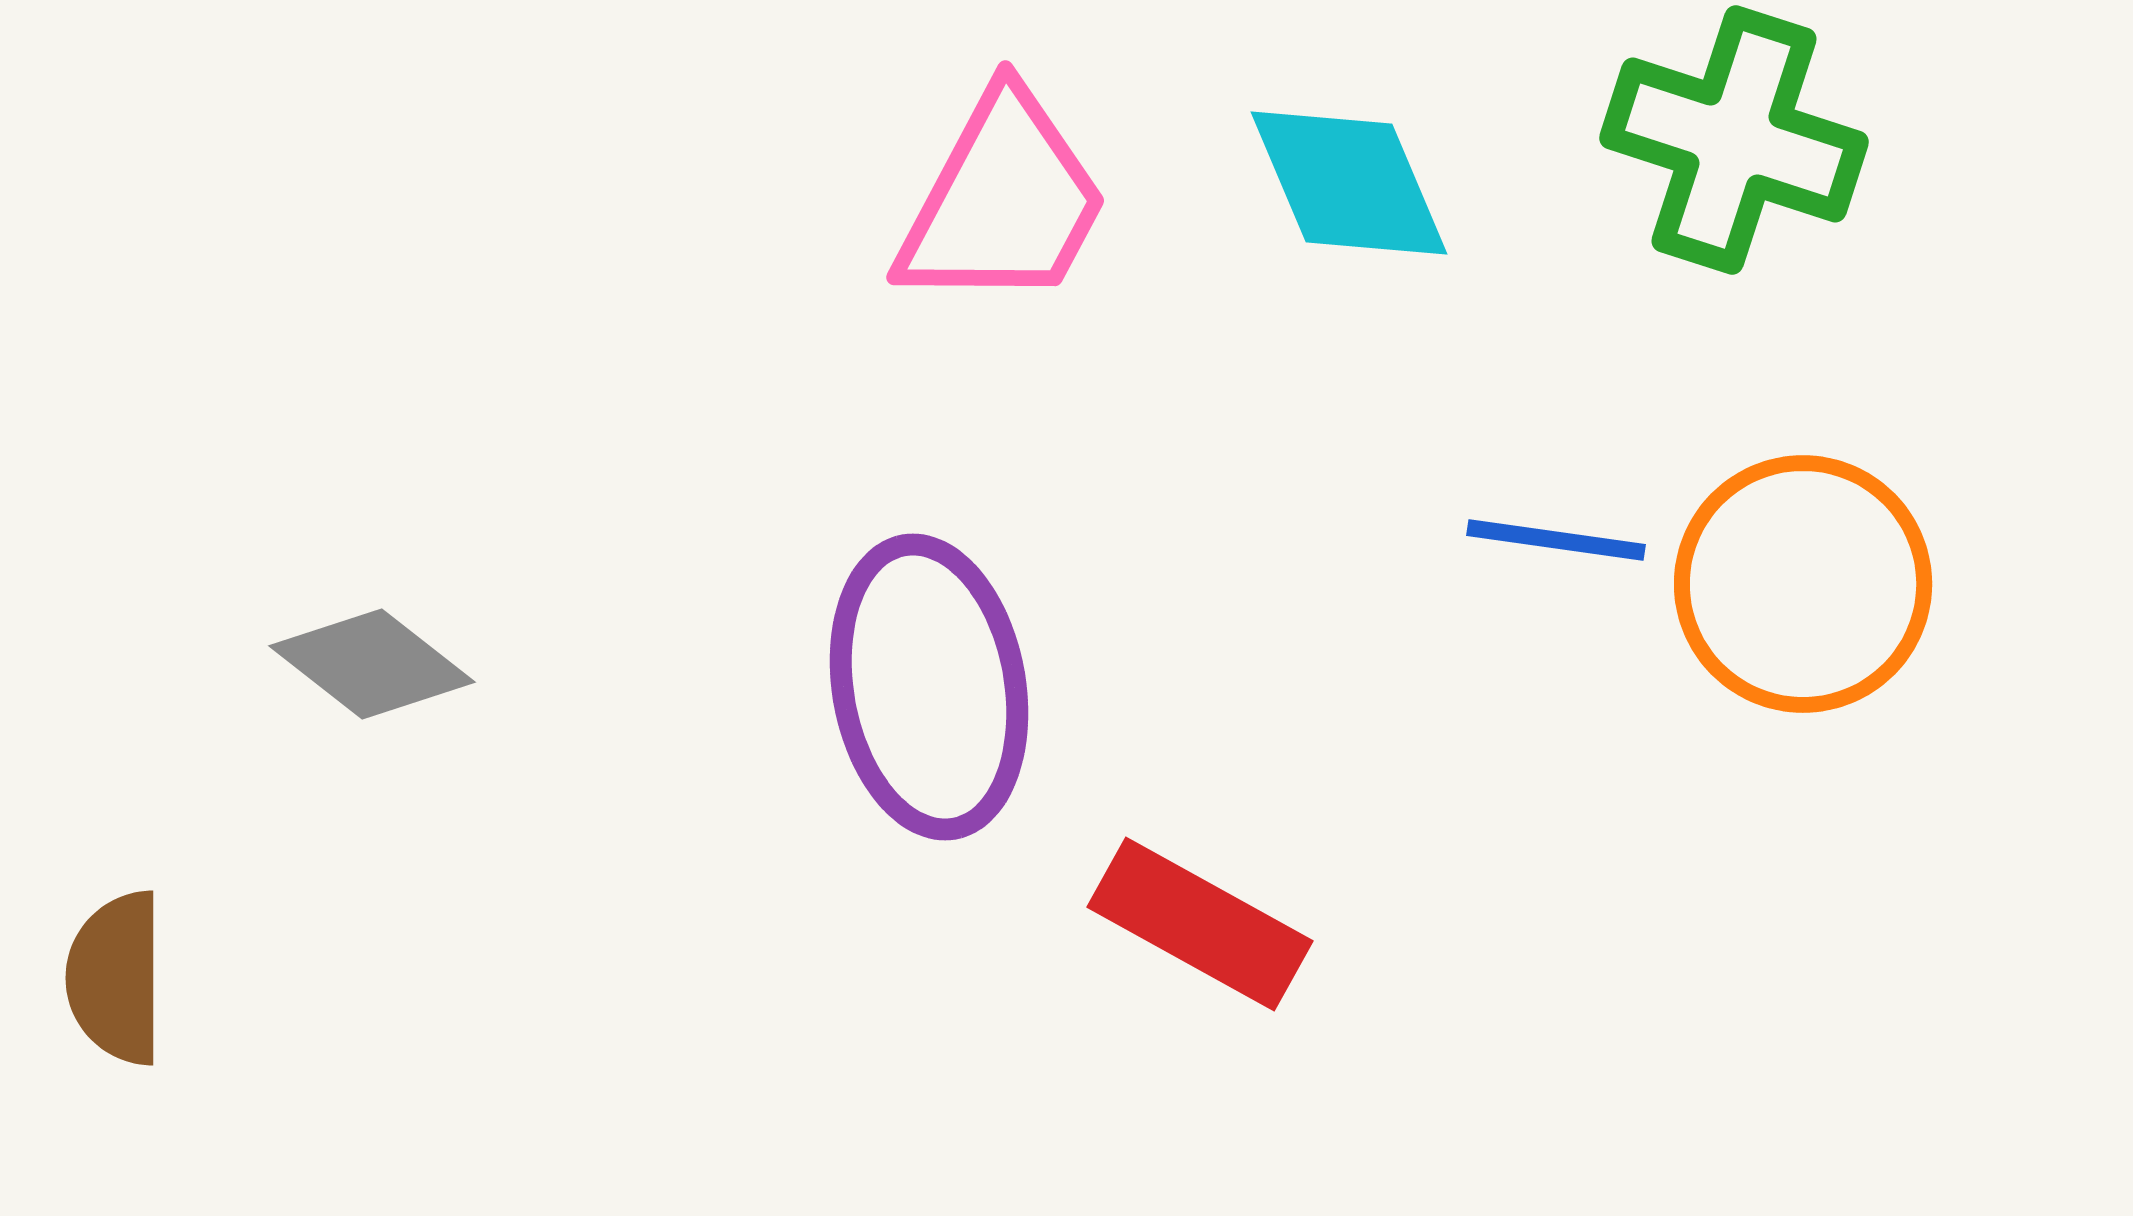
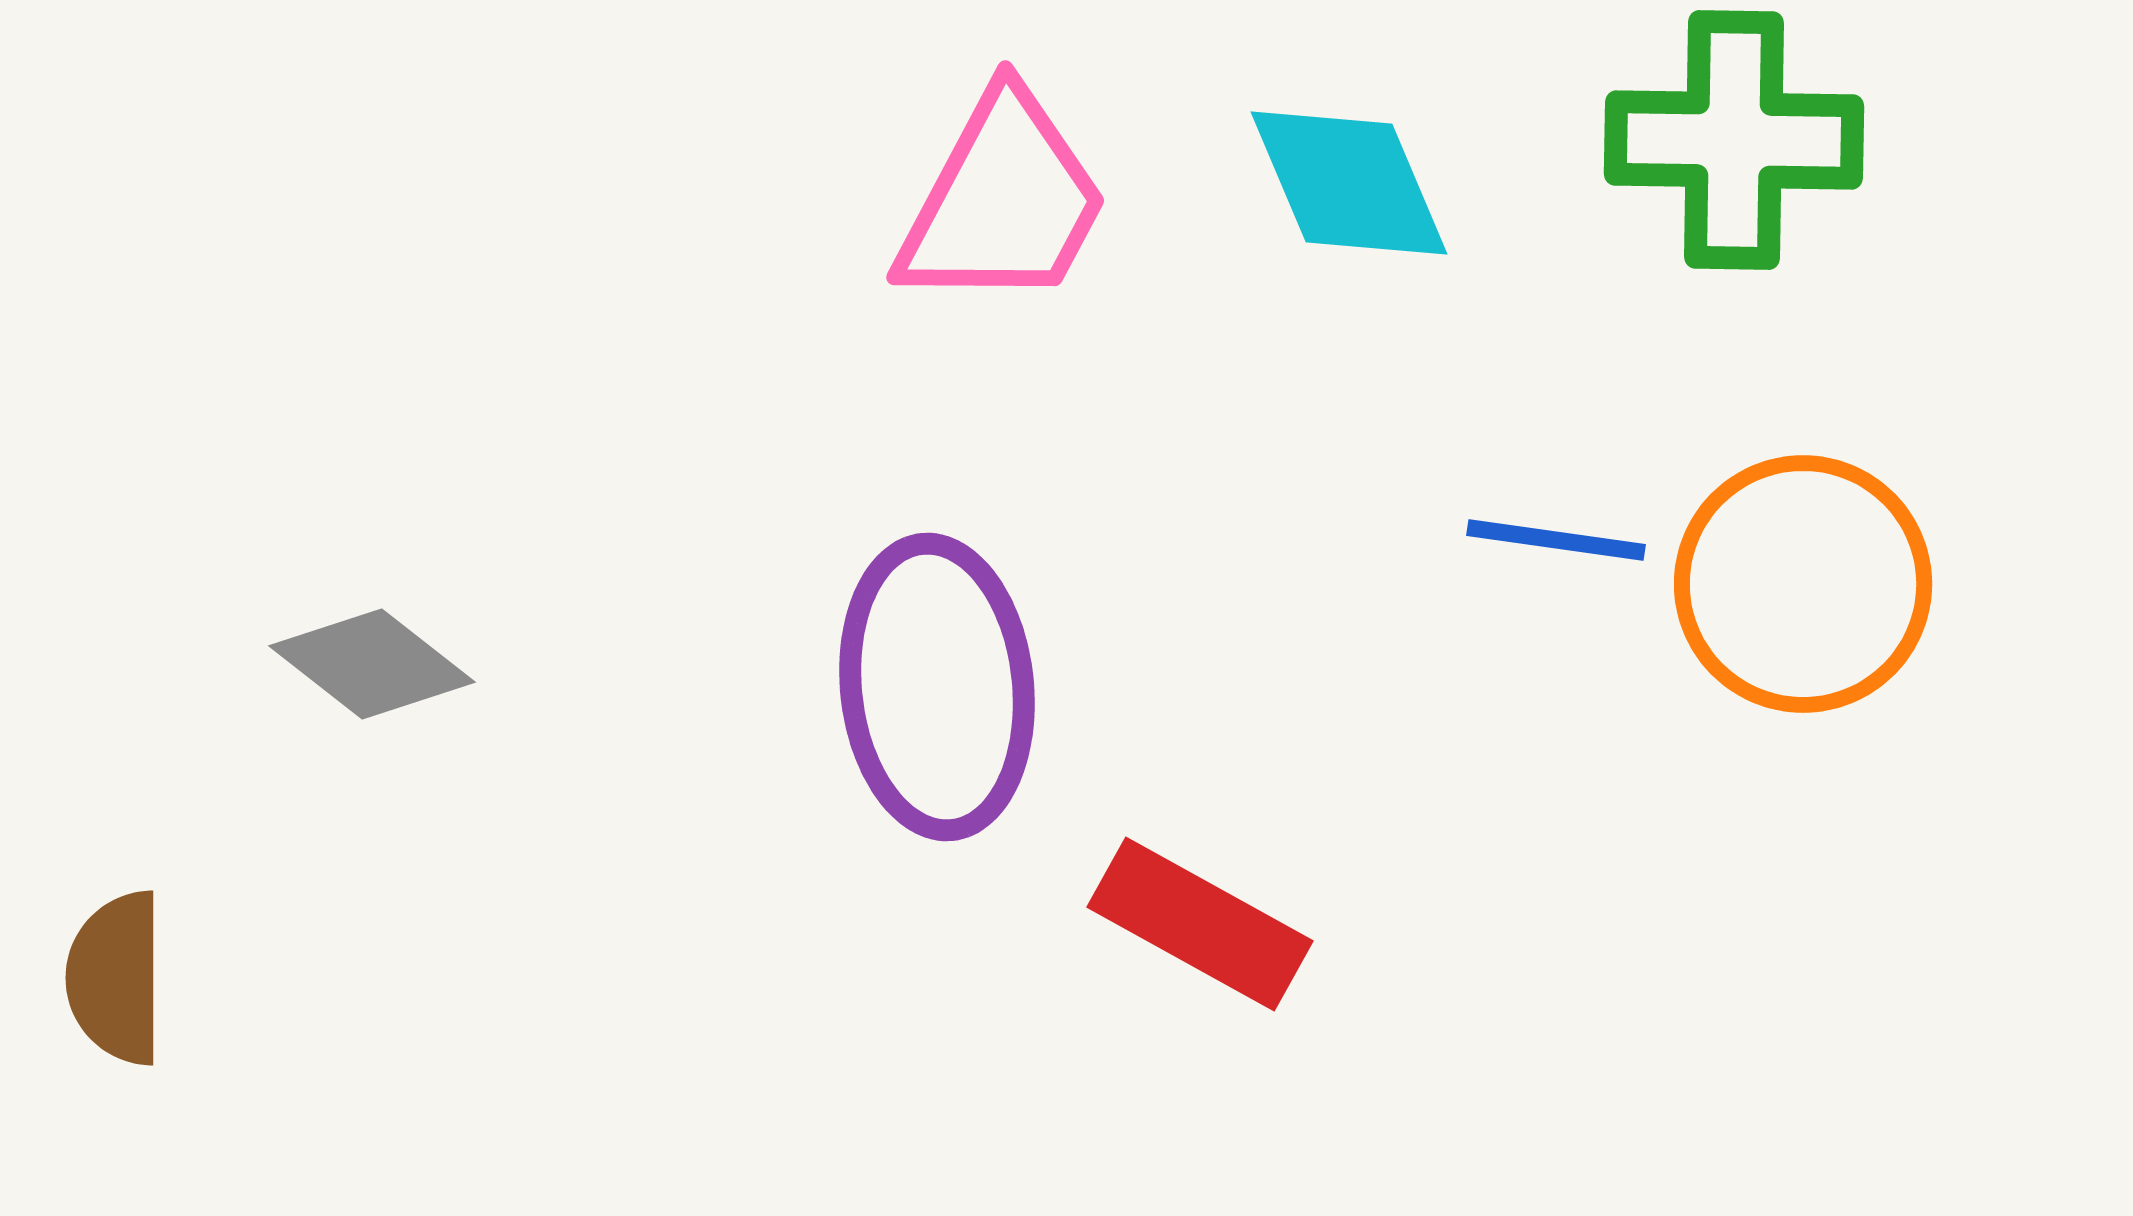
green cross: rotated 17 degrees counterclockwise
purple ellipse: moved 8 px right; rotated 4 degrees clockwise
